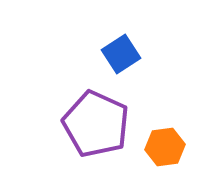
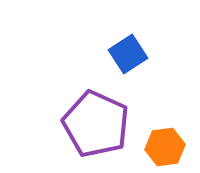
blue square: moved 7 px right
